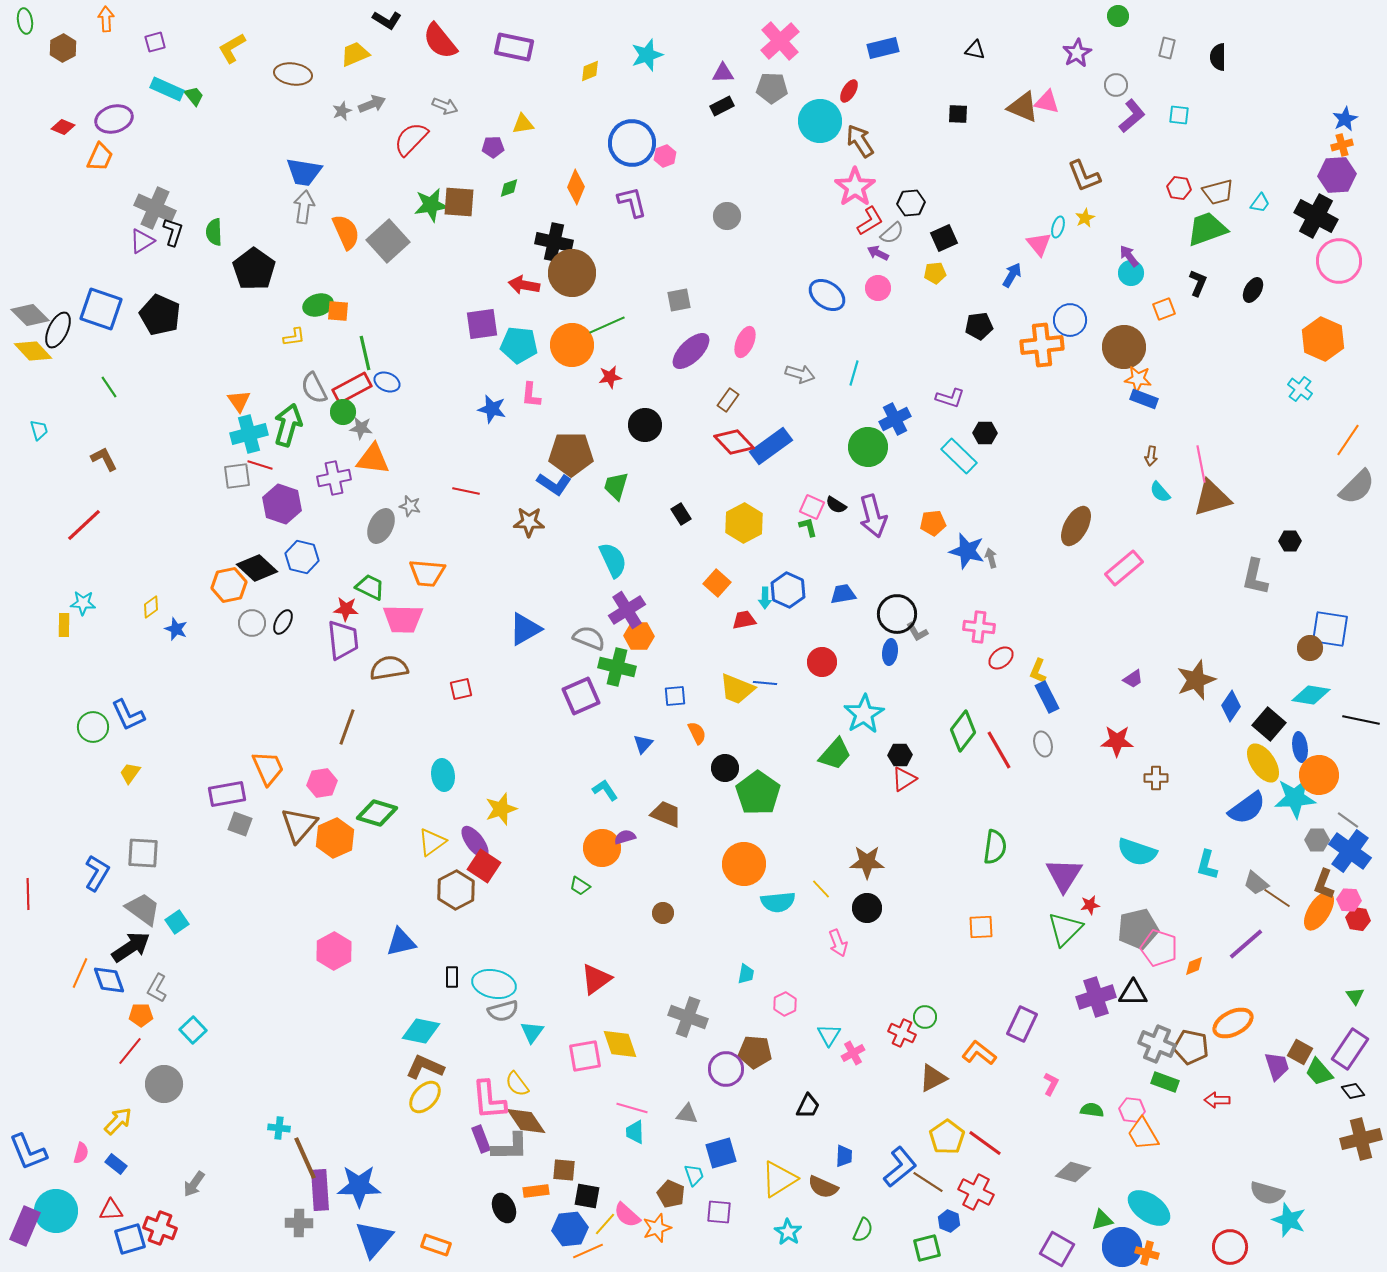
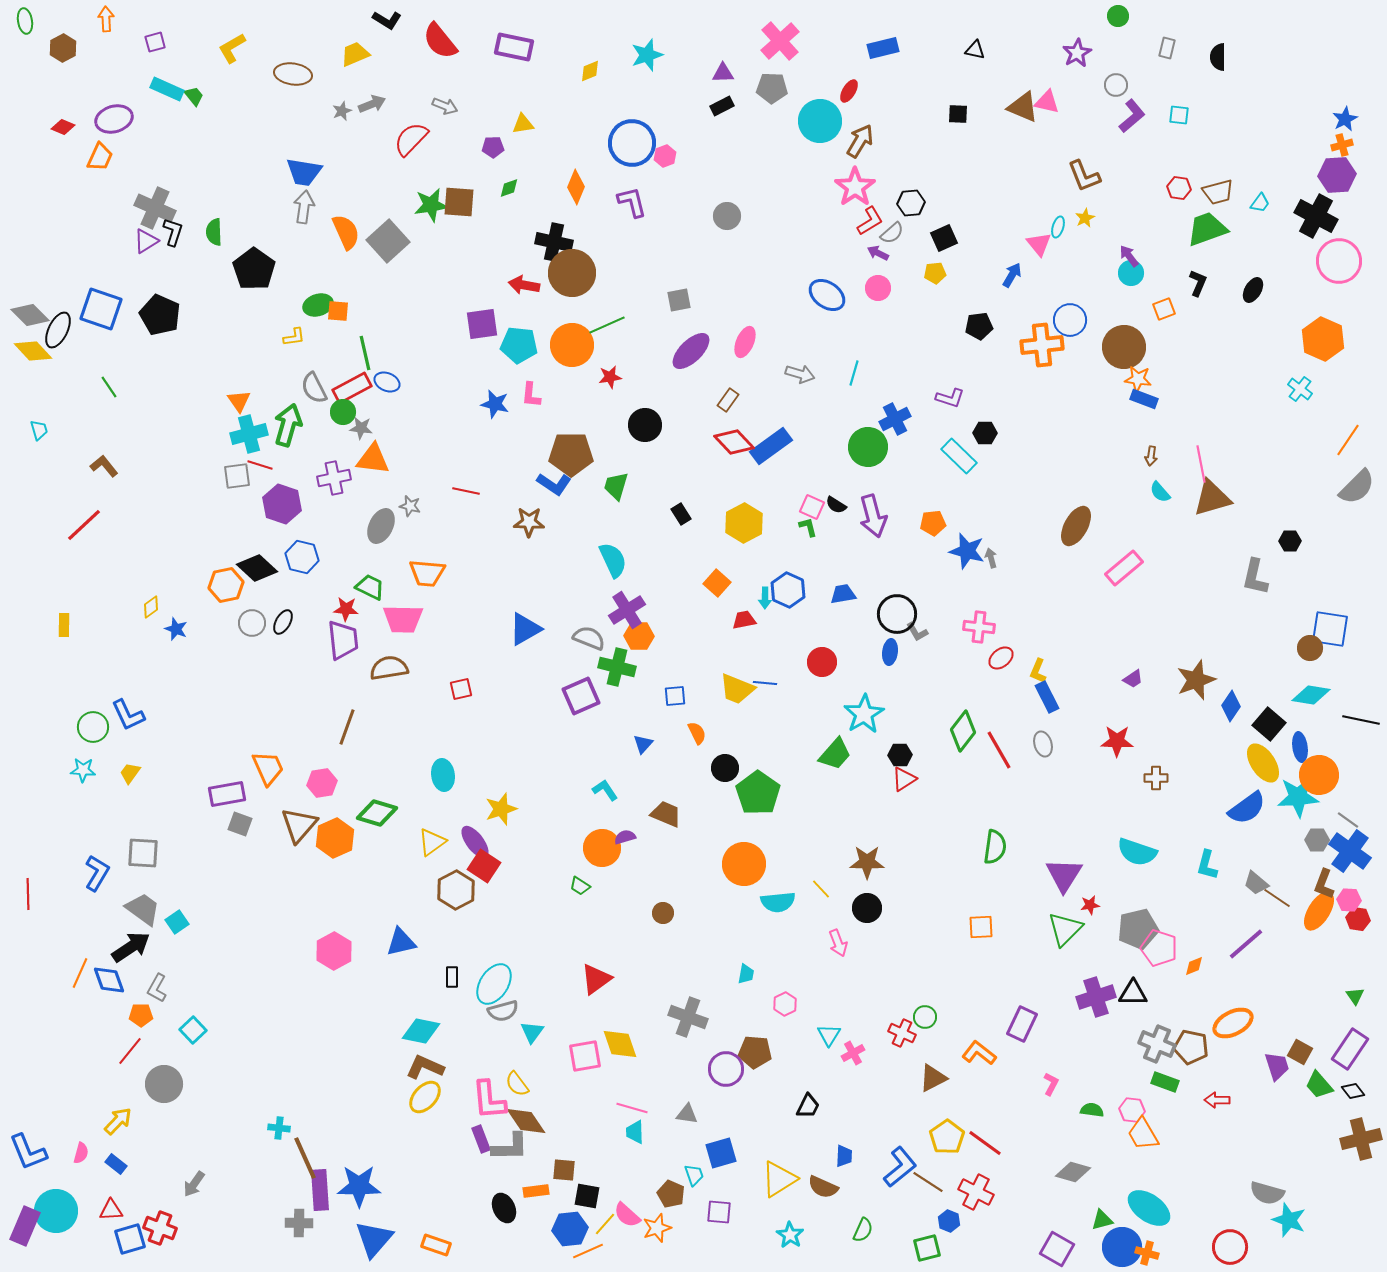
brown arrow at (860, 141): rotated 64 degrees clockwise
purple triangle at (142, 241): moved 4 px right
blue star at (492, 409): moved 3 px right, 5 px up
brown L-shape at (104, 459): moved 7 px down; rotated 12 degrees counterclockwise
orange hexagon at (229, 585): moved 3 px left
cyan star at (83, 603): moved 167 px down
cyan star at (1295, 798): moved 3 px right, 1 px up
cyan ellipse at (494, 984): rotated 69 degrees counterclockwise
green trapezoid at (1319, 1072): moved 13 px down
cyan star at (788, 1232): moved 2 px right, 3 px down
